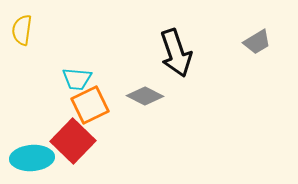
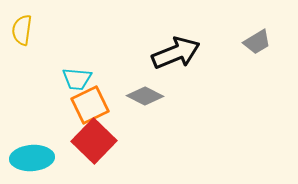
black arrow: rotated 93 degrees counterclockwise
red square: moved 21 px right
